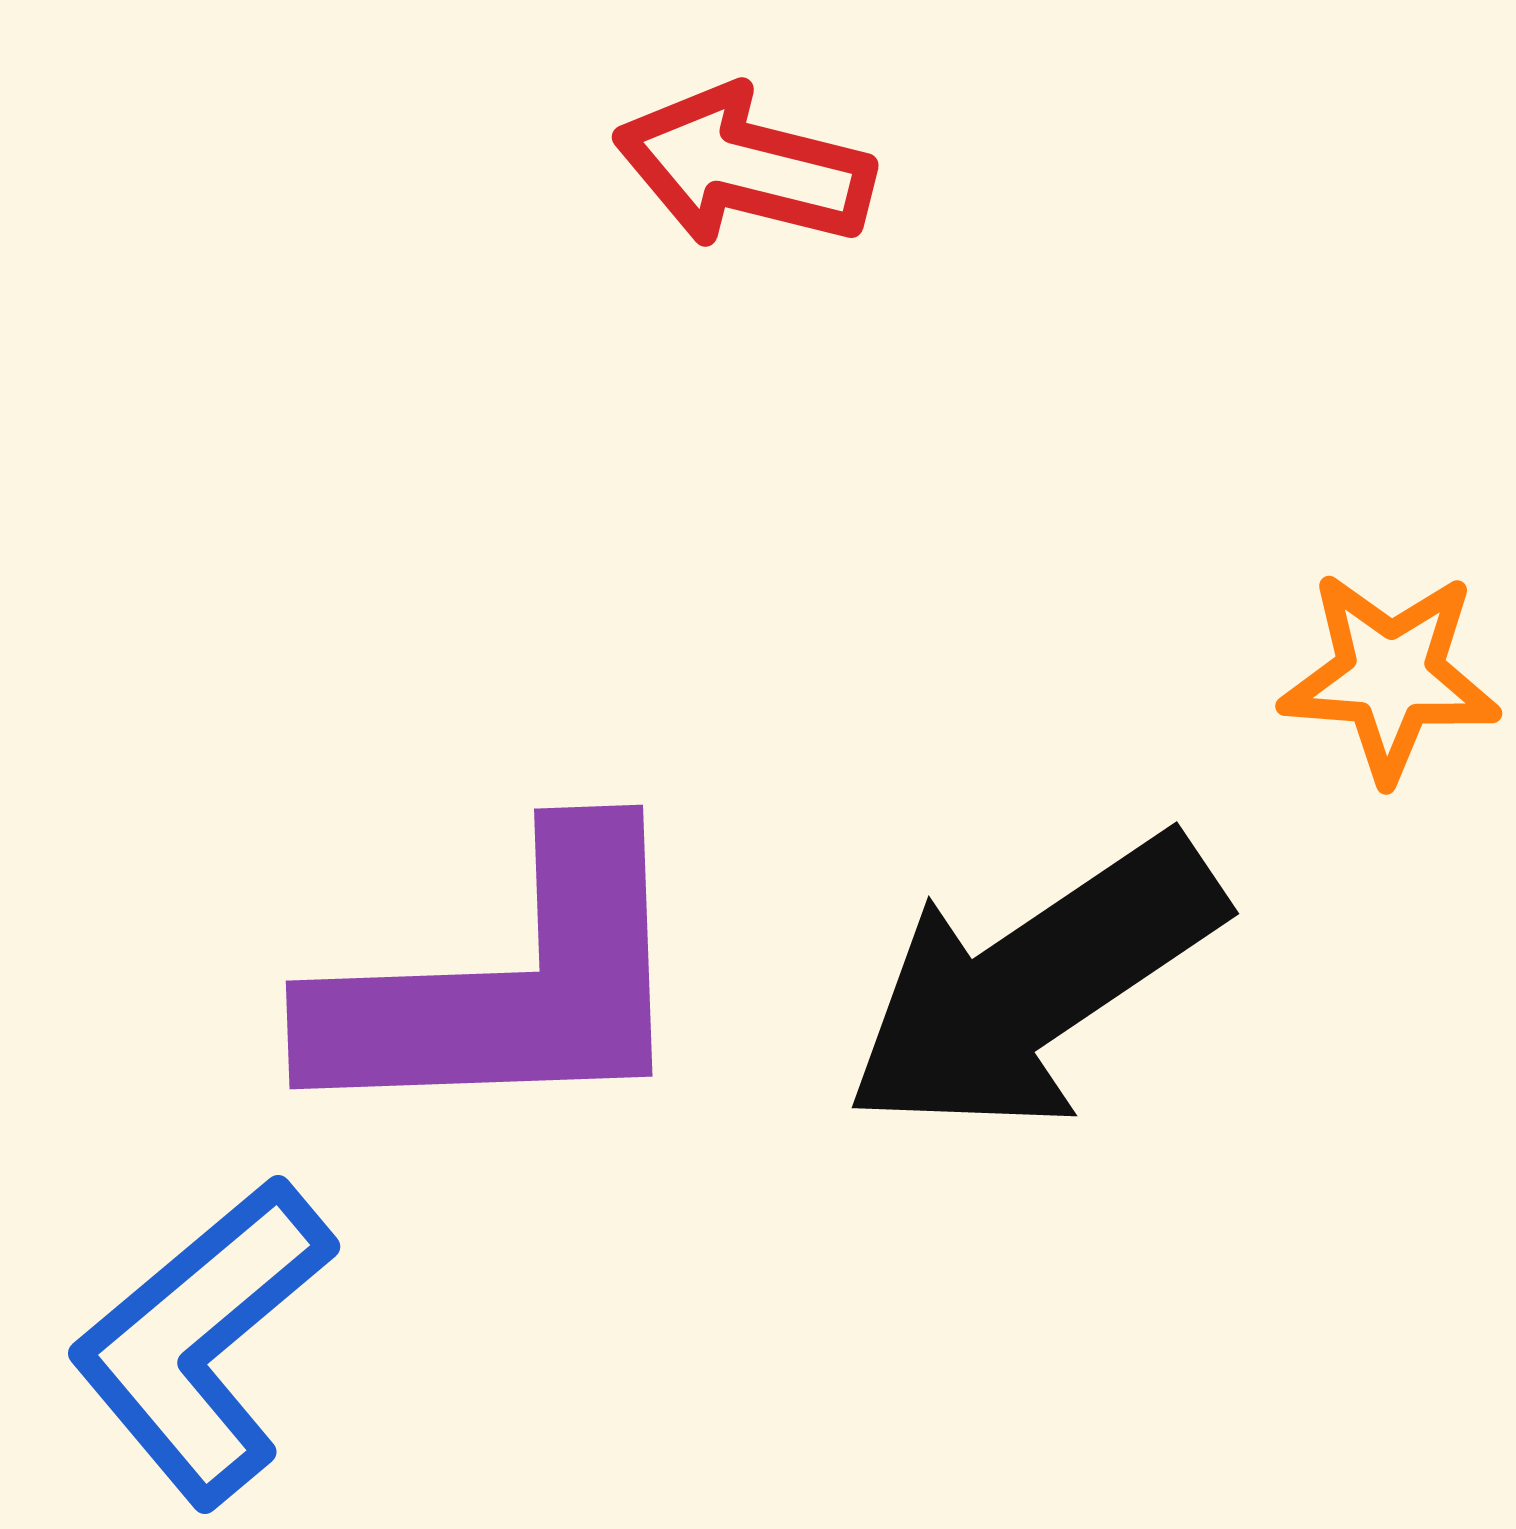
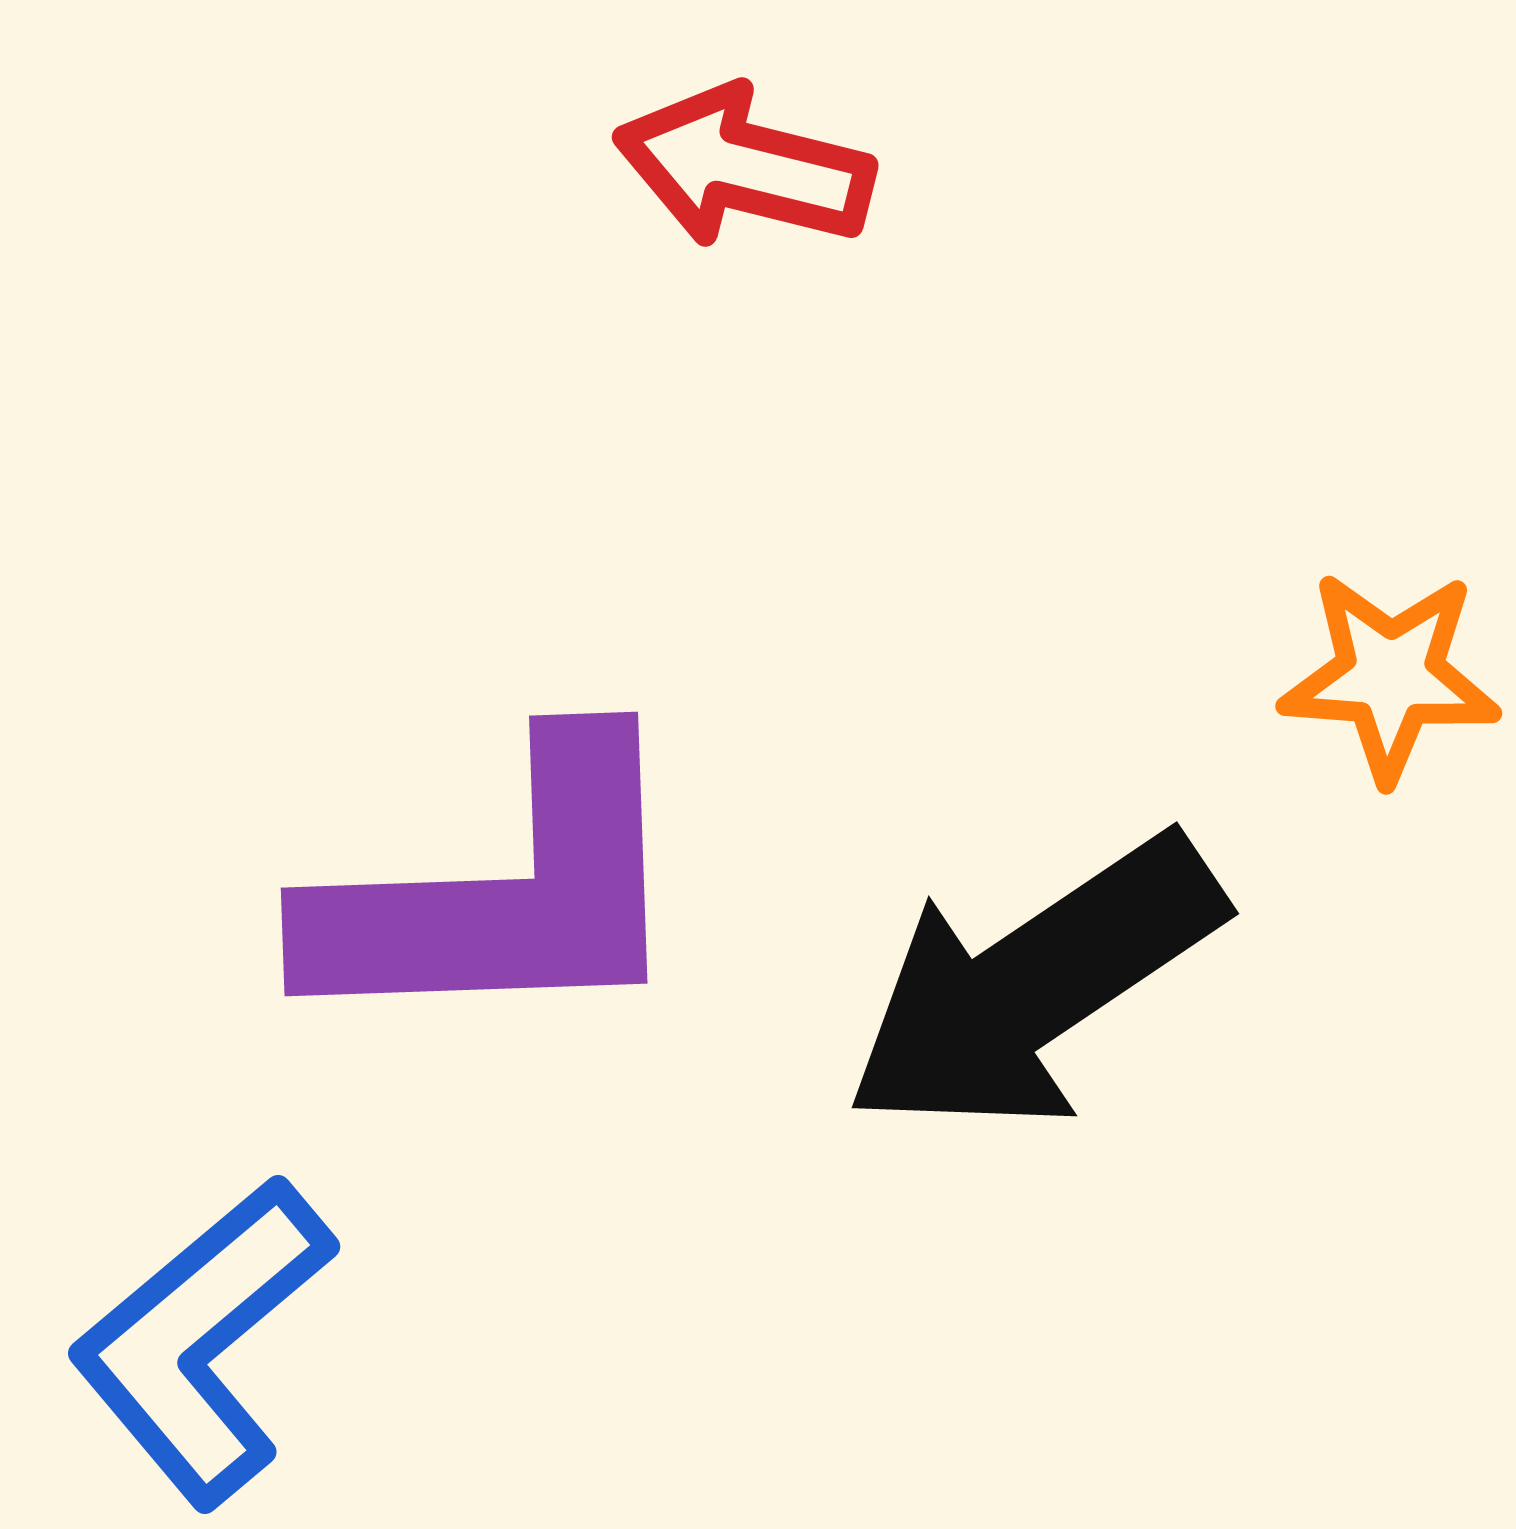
purple L-shape: moved 5 px left, 93 px up
